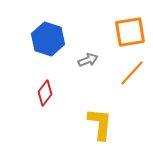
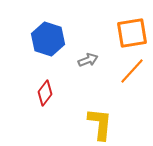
orange square: moved 2 px right, 1 px down
orange line: moved 2 px up
